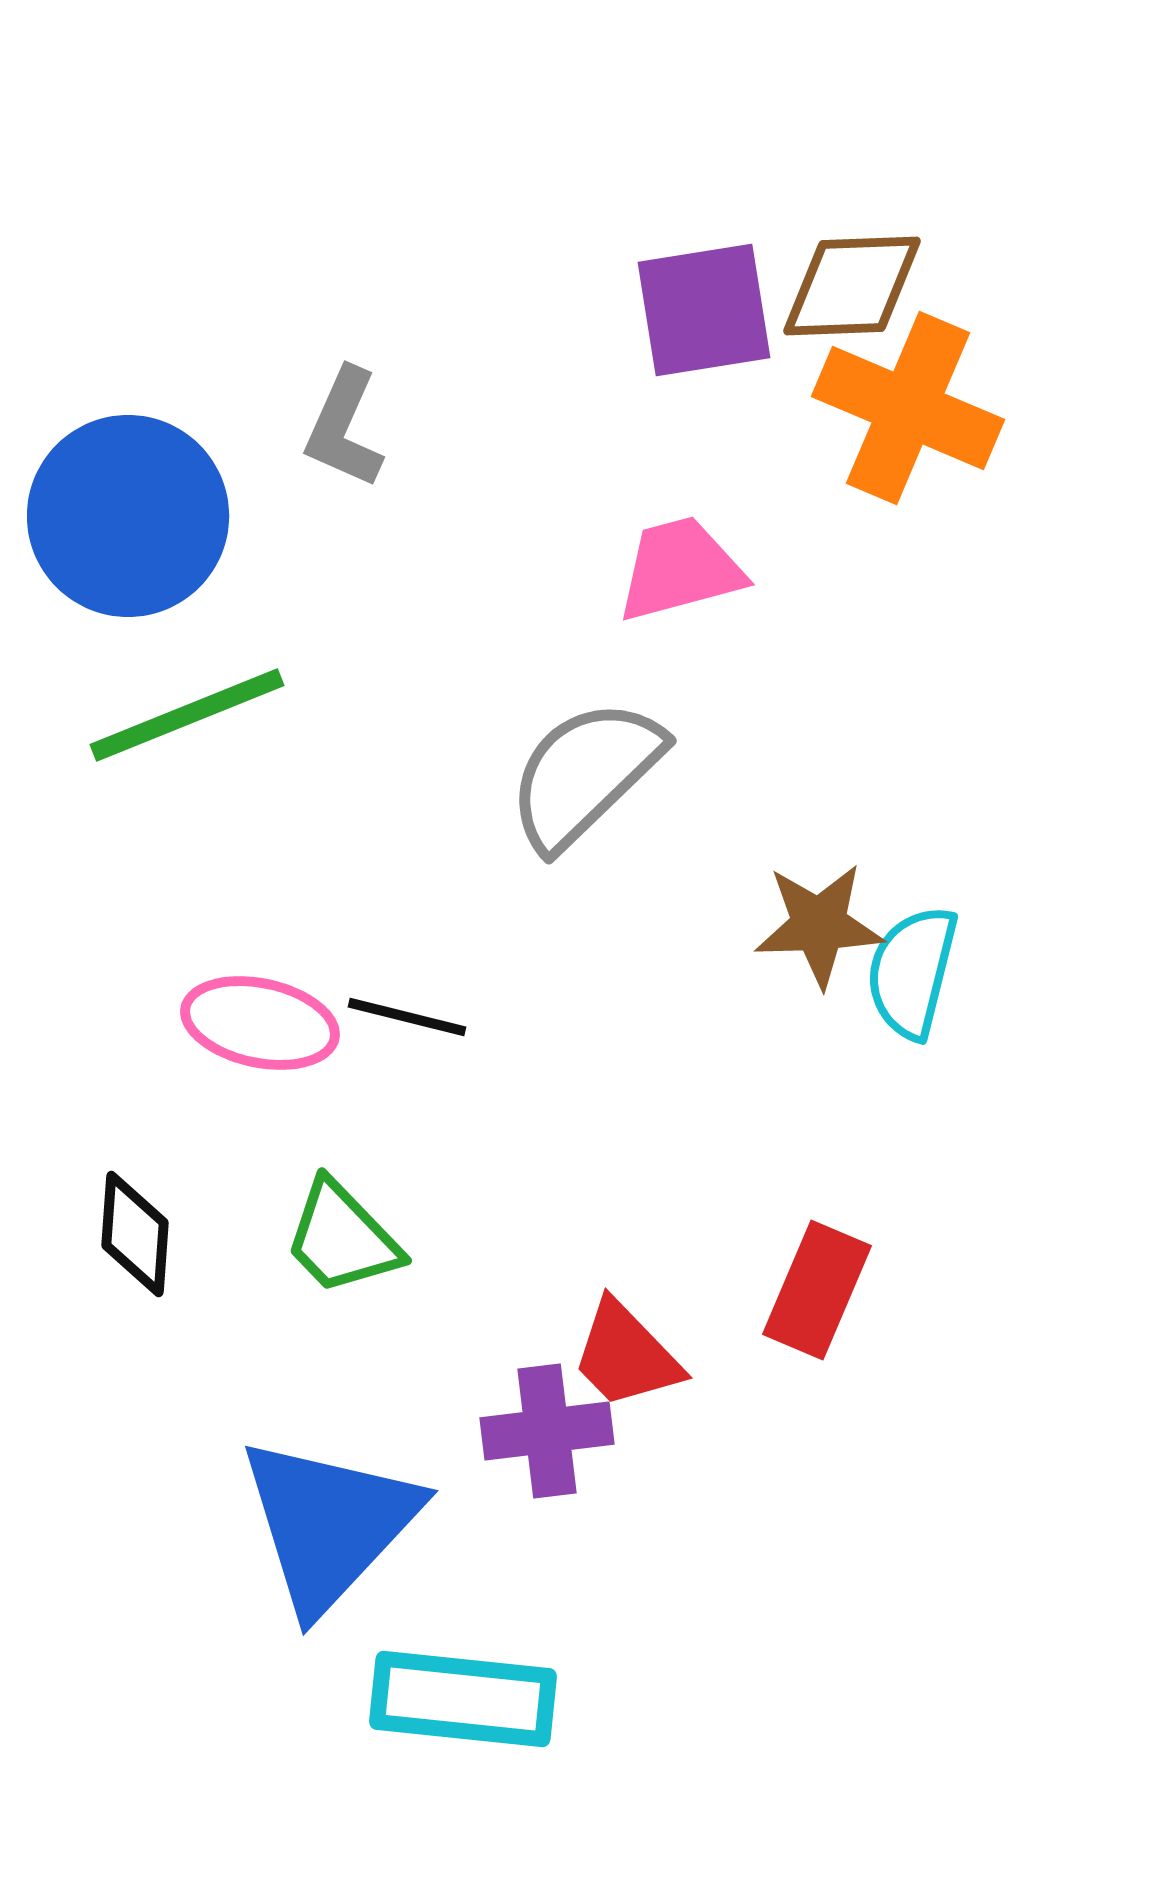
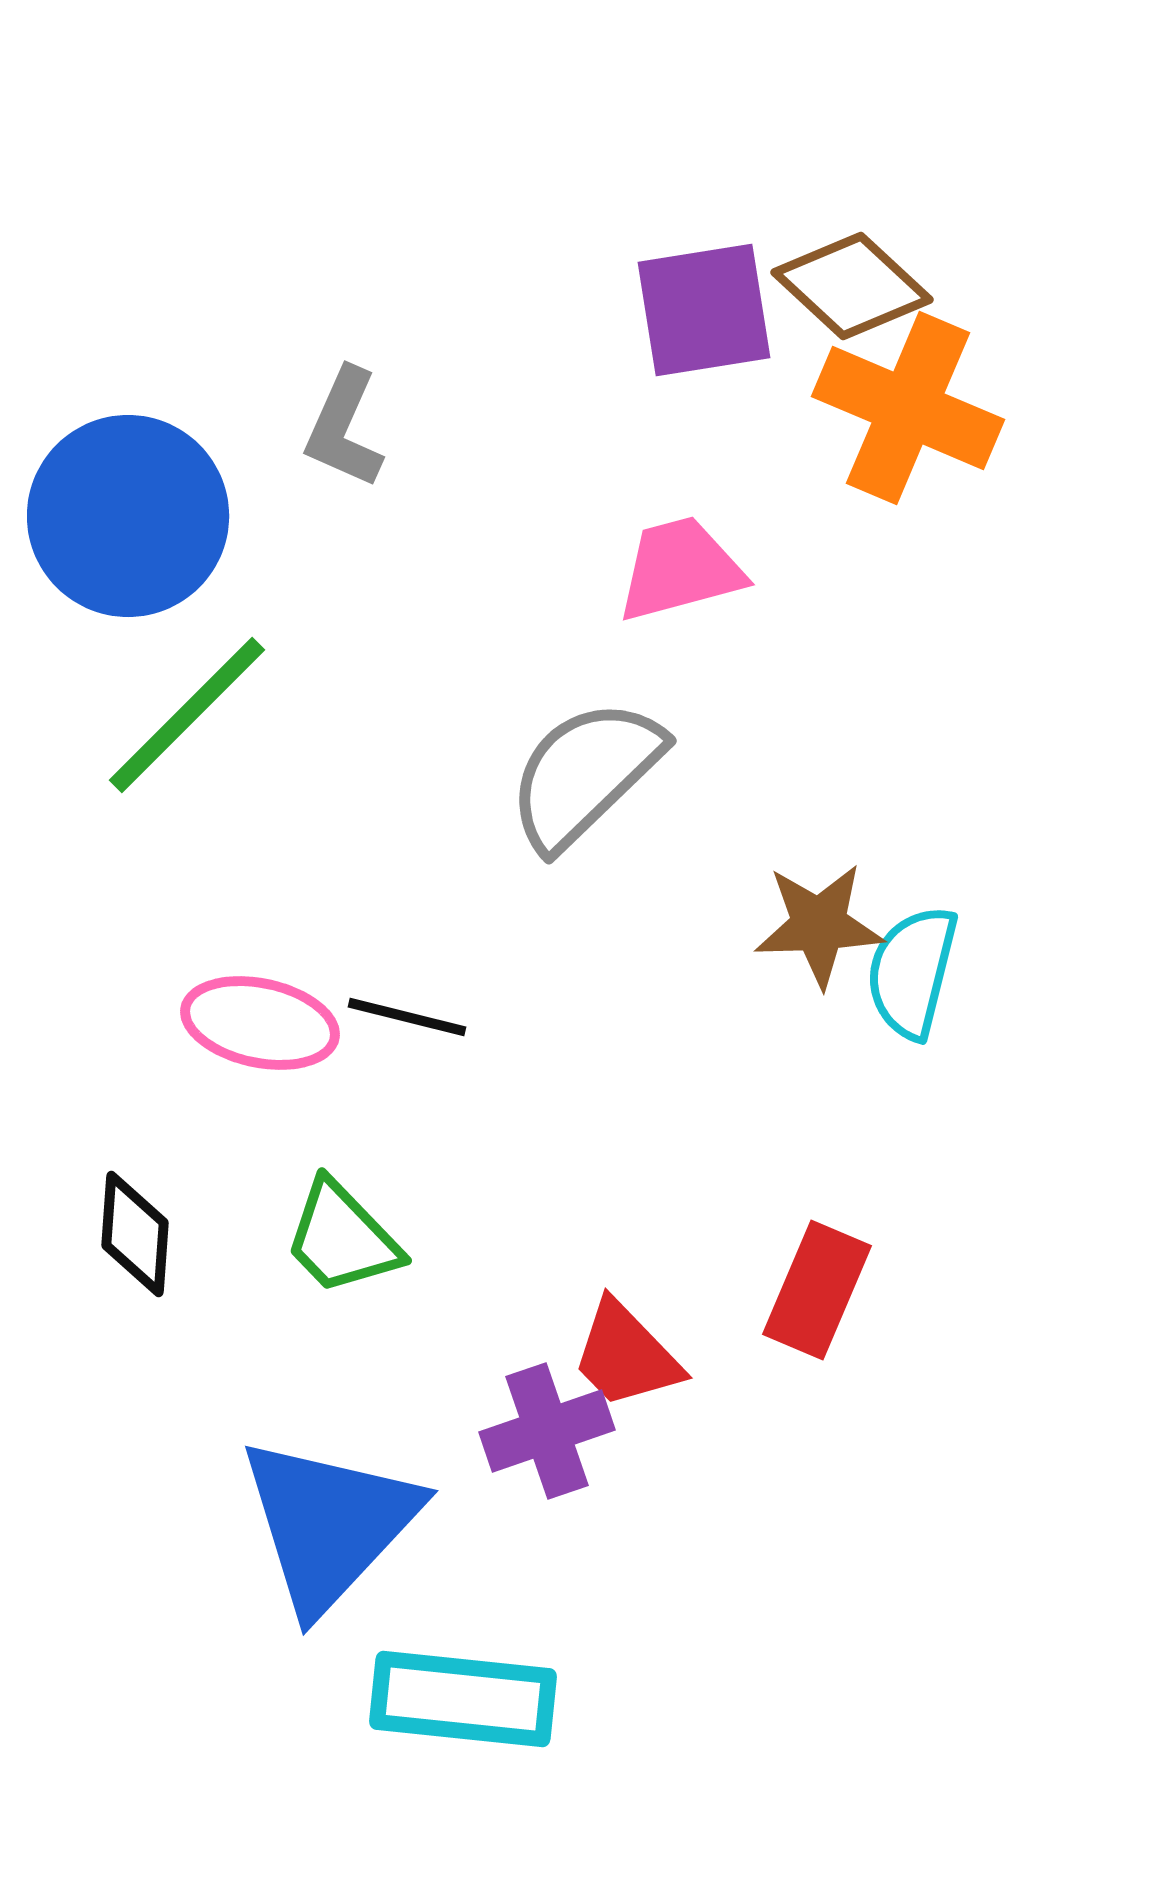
brown diamond: rotated 45 degrees clockwise
green line: rotated 23 degrees counterclockwise
purple cross: rotated 12 degrees counterclockwise
